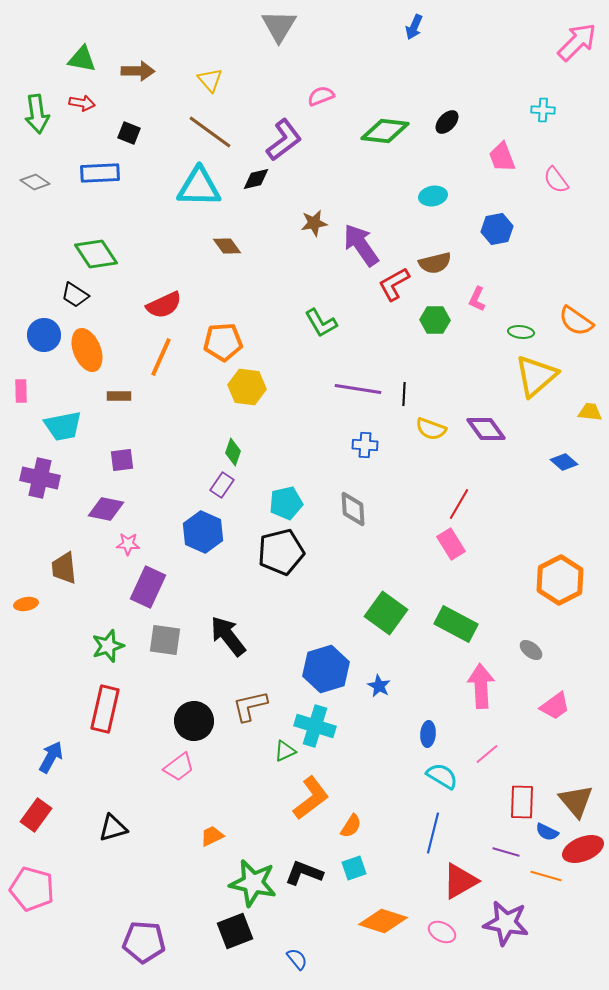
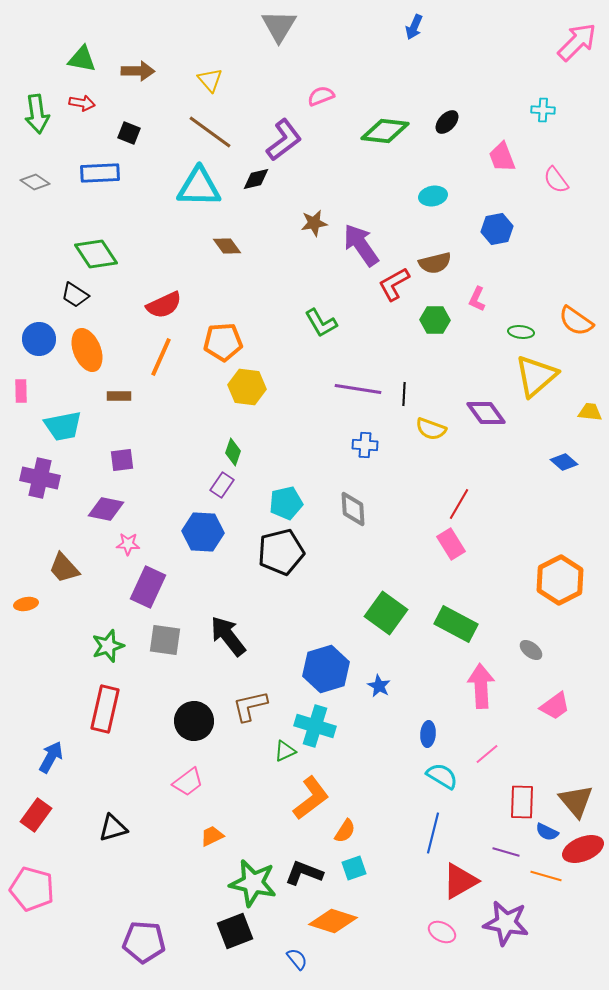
blue circle at (44, 335): moved 5 px left, 4 px down
purple diamond at (486, 429): moved 16 px up
blue hexagon at (203, 532): rotated 21 degrees counterclockwise
brown trapezoid at (64, 568): rotated 36 degrees counterclockwise
pink trapezoid at (179, 767): moved 9 px right, 15 px down
orange semicircle at (351, 826): moved 6 px left, 5 px down
orange diamond at (383, 921): moved 50 px left
